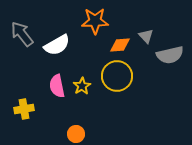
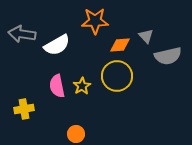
gray arrow: rotated 44 degrees counterclockwise
gray semicircle: moved 2 px left, 1 px down
